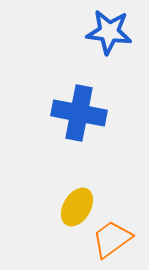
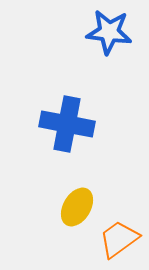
blue cross: moved 12 px left, 11 px down
orange trapezoid: moved 7 px right
